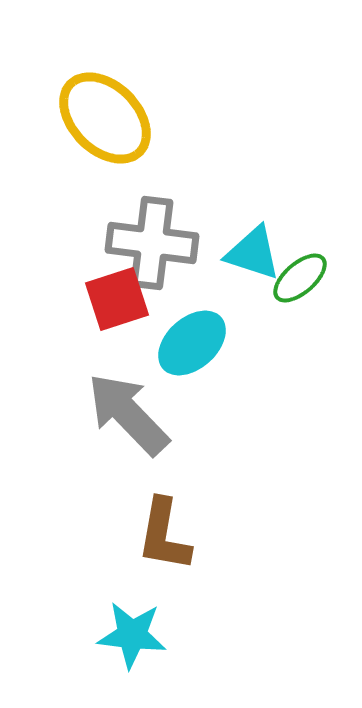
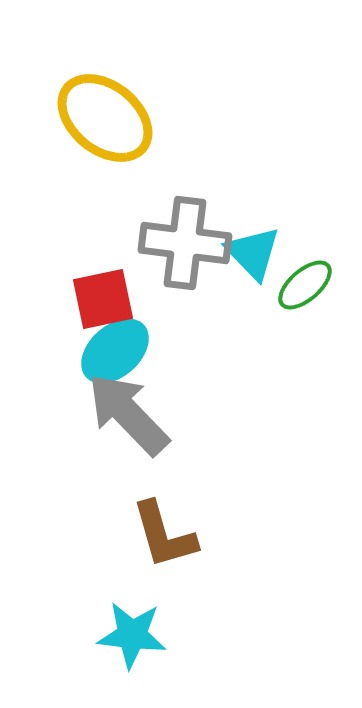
yellow ellipse: rotated 6 degrees counterclockwise
gray cross: moved 33 px right
cyan triangle: rotated 28 degrees clockwise
green ellipse: moved 5 px right, 7 px down
red square: moved 14 px left; rotated 6 degrees clockwise
cyan ellipse: moved 77 px left, 8 px down
brown L-shape: rotated 26 degrees counterclockwise
